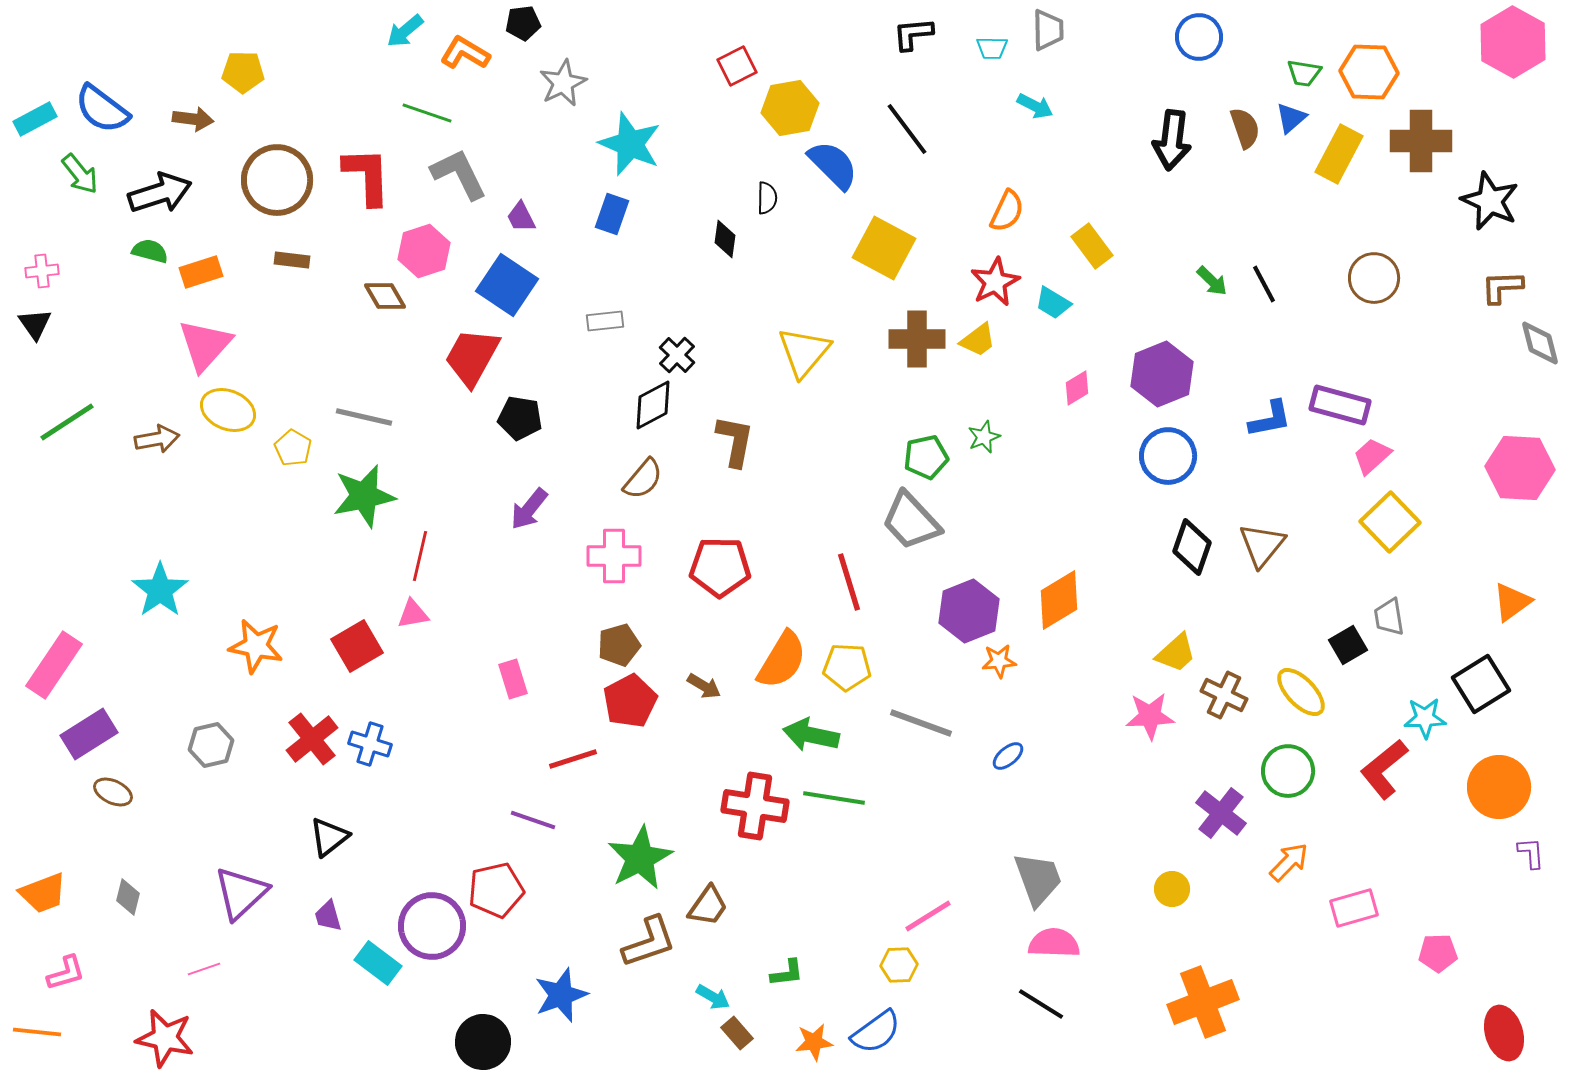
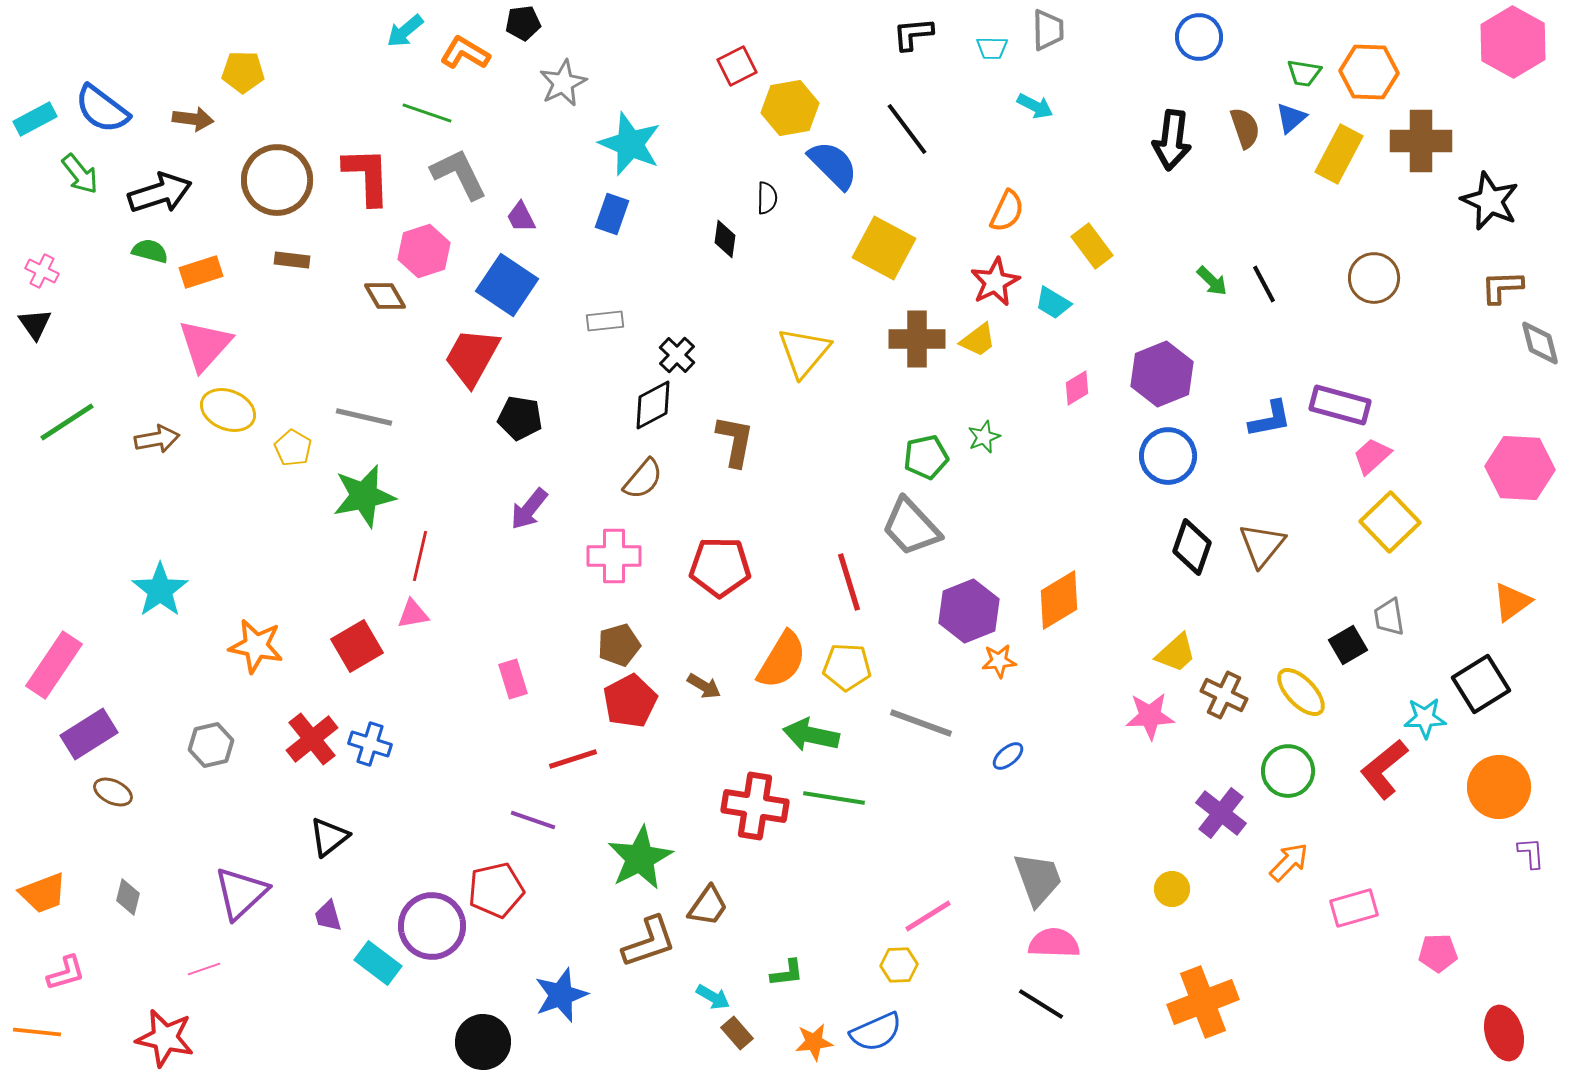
pink cross at (42, 271): rotated 32 degrees clockwise
gray trapezoid at (911, 521): moved 6 px down
blue semicircle at (876, 1032): rotated 12 degrees clockwise
